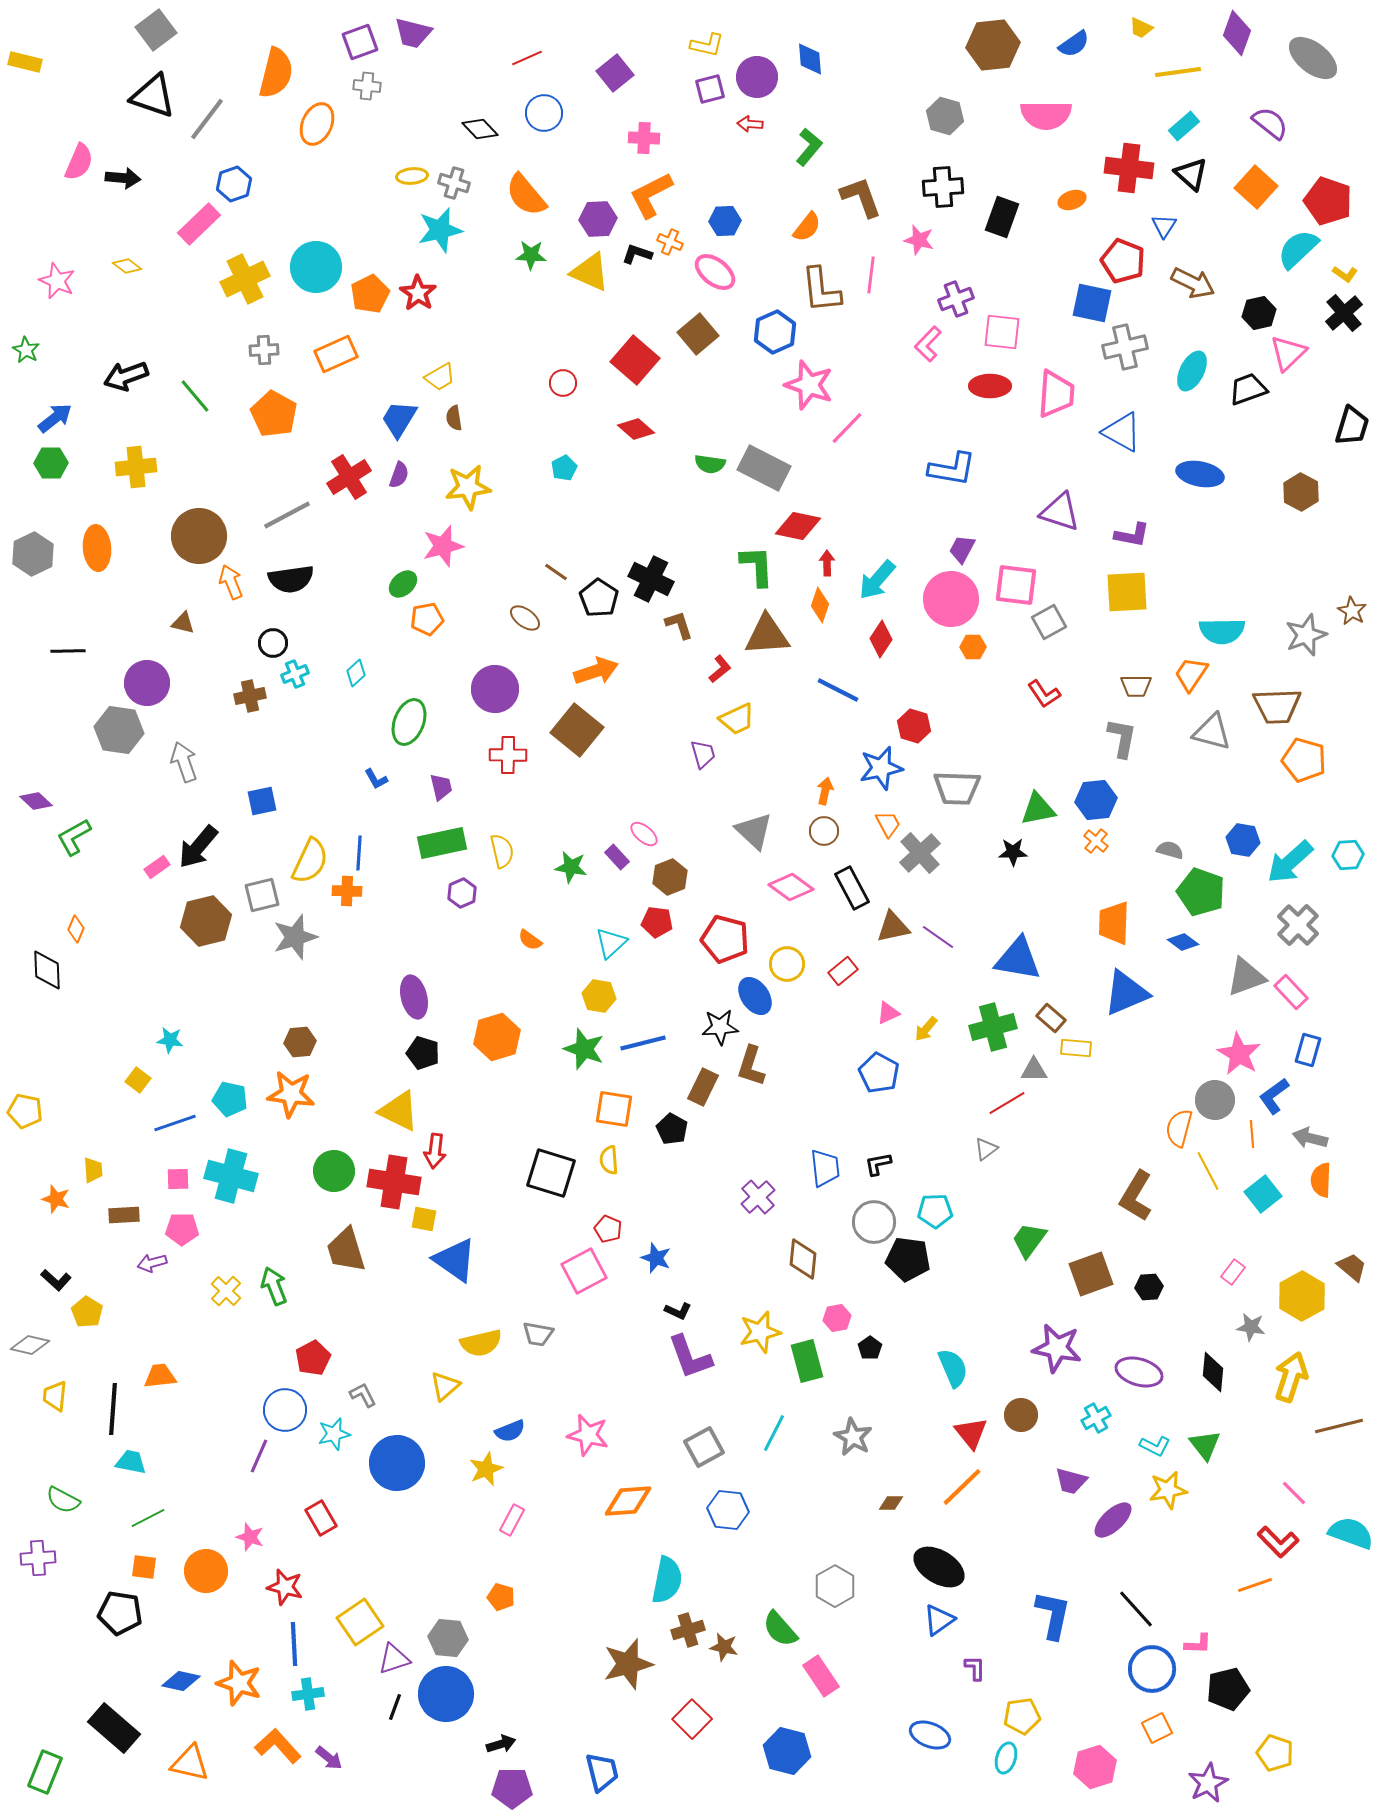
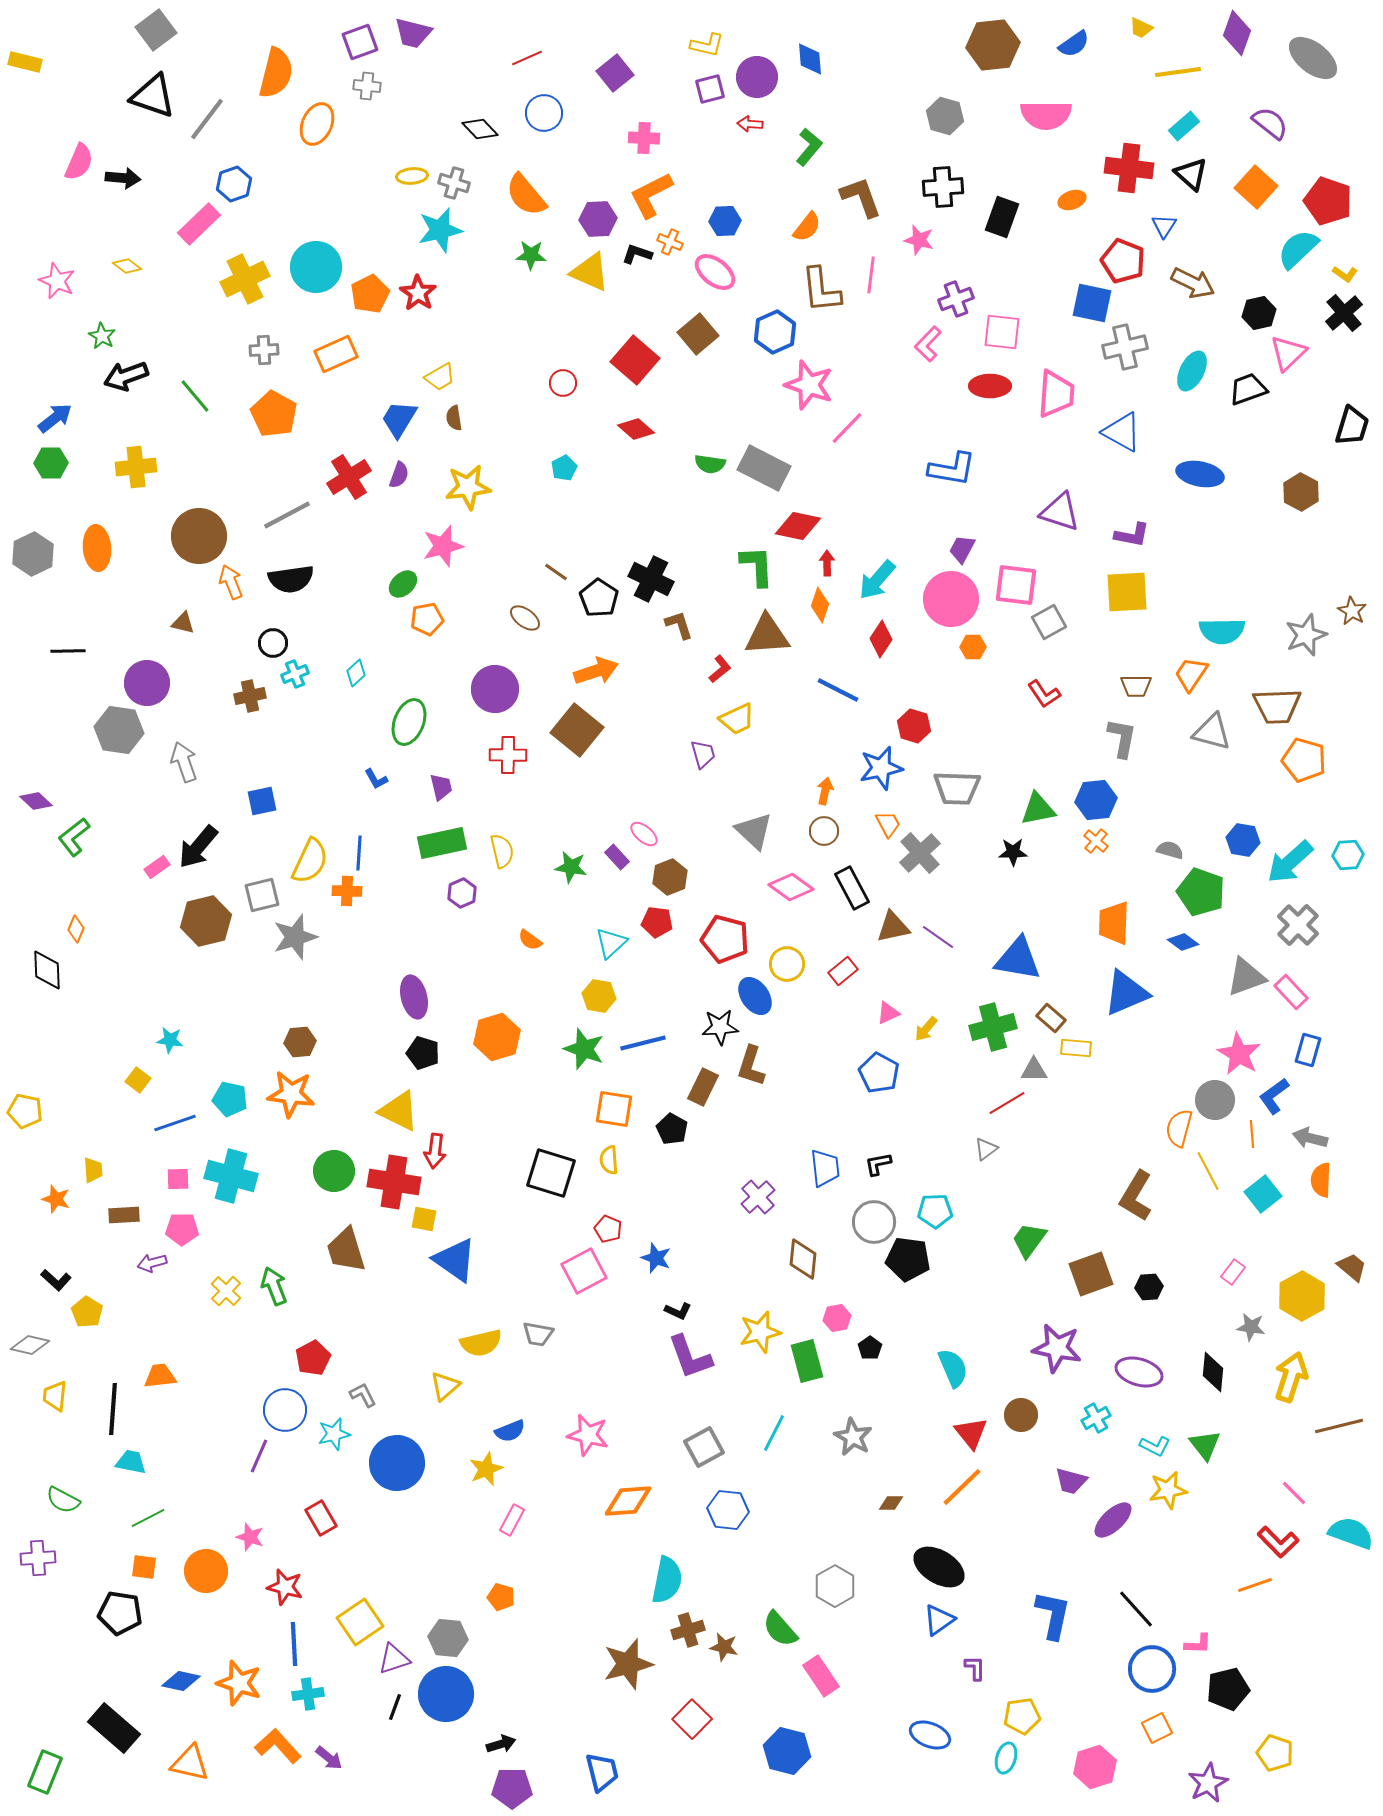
green star at (26, 350): moved 76 px right, 14 px up
green L-shape at (74, 837): rotated 9 degrees counterclockwise
